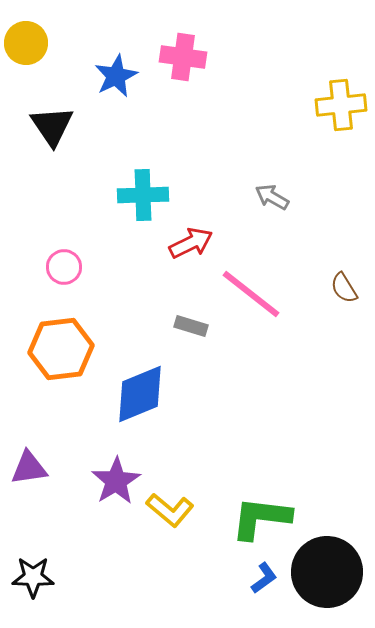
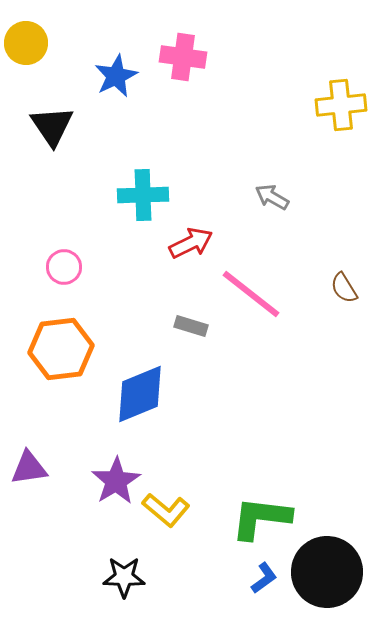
yellow L-shape: moved 4 px left
black star: moved 91 px right
